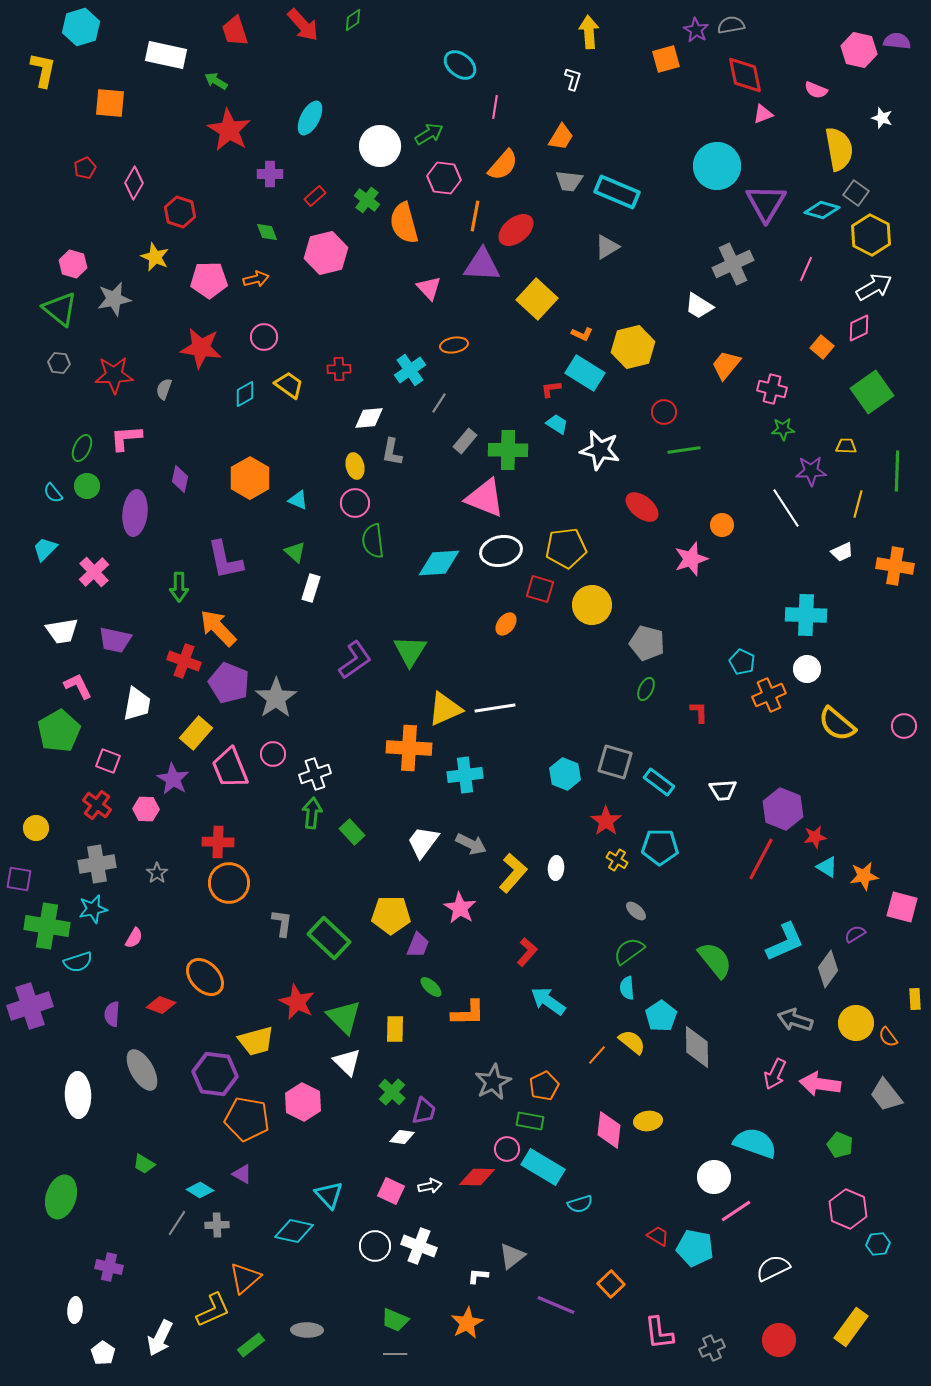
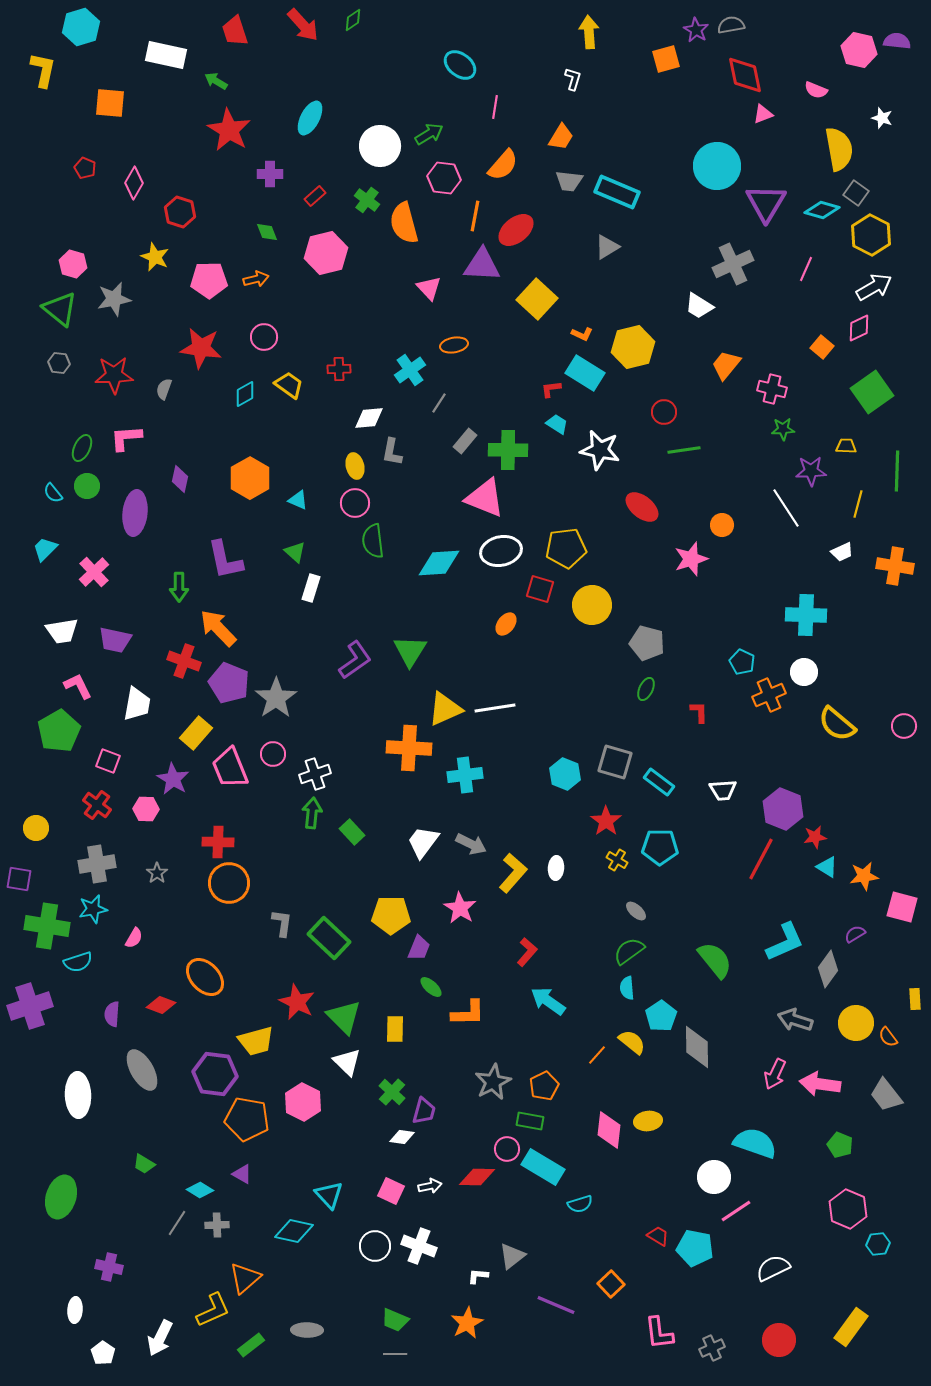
red pentagon at (85, 168): rotated 25 degrees counterclockwise
white circle at (807, 669): moved 3 px left, 3 px down
purple trapezoid at (418, 945): moved 1 px right, 3 px down
